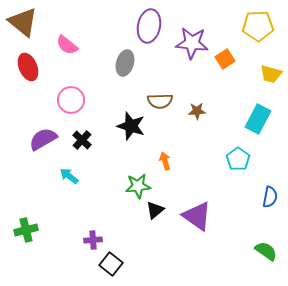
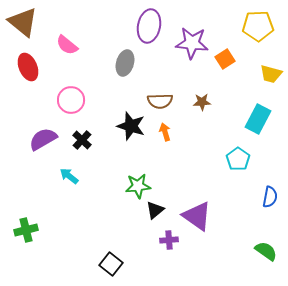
brown star: moved 5 px right, 9 px up
orange arrow: moved 29 px up
purple cross: moved 76 px right
